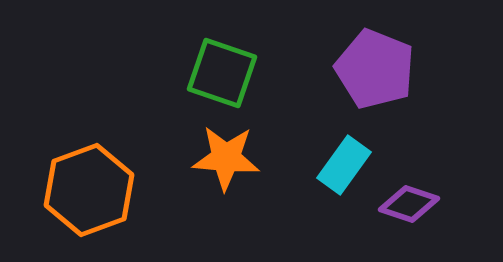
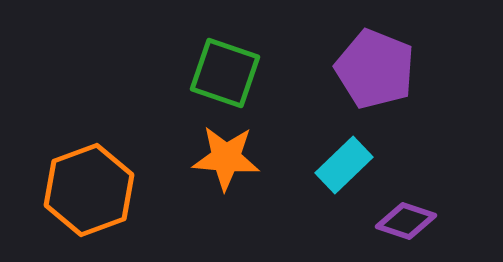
green square: moved 3 px right
cyan rectangle: rotated 10 degrees clockwise
purple diamond: moved 3 px left, 17 px down
